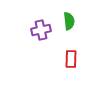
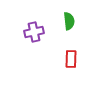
purple cross: moved 7 px left, 2 px down
